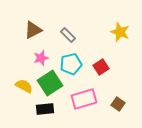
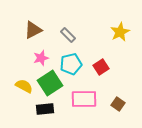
yellow star: rotated 24 degrees clockwise
pink rectangle: rotated 15 degrees clockwise
